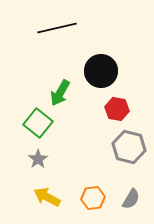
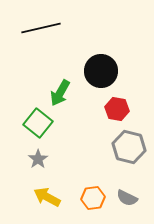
black line: moved 16 px left
gray semicircle: moved 4 px left, 1 px up; rotated 85 degrees clockwise
